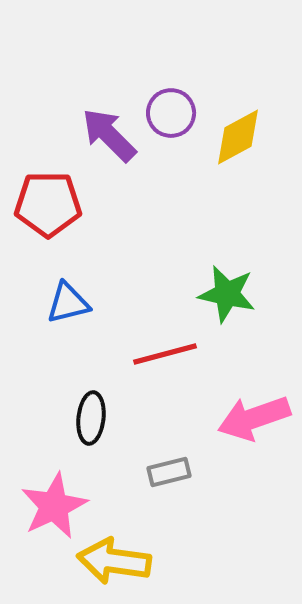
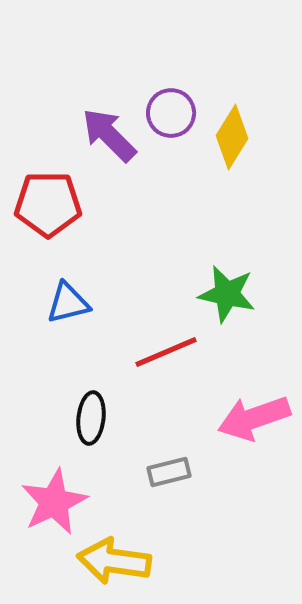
yellow diamond: moved 6 px left; rotated 30 degrees counterclockwise
red line: moved 1 px right, 2 px up; rotated 8 degrees counterclockwise
pink star: moved 4 px up
